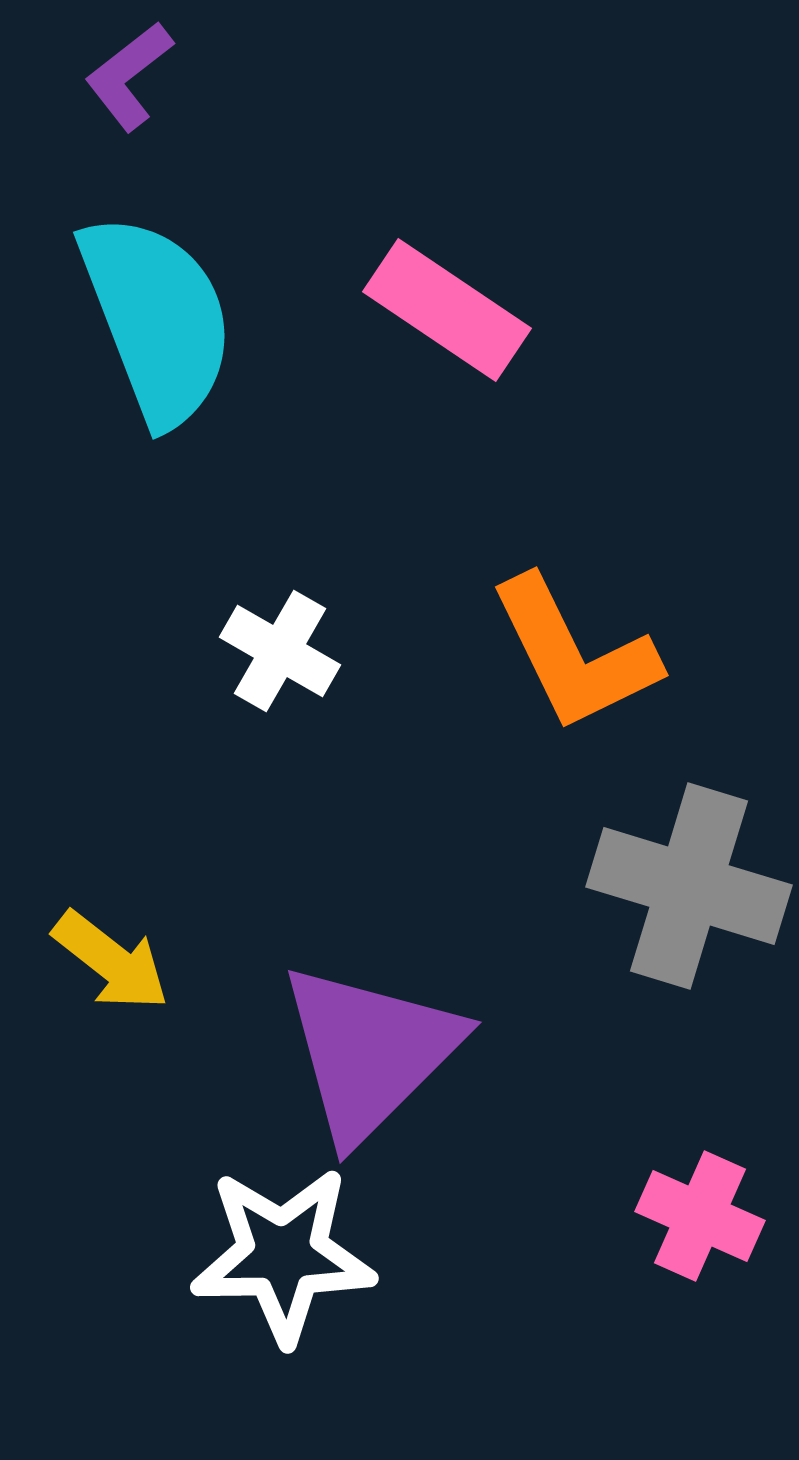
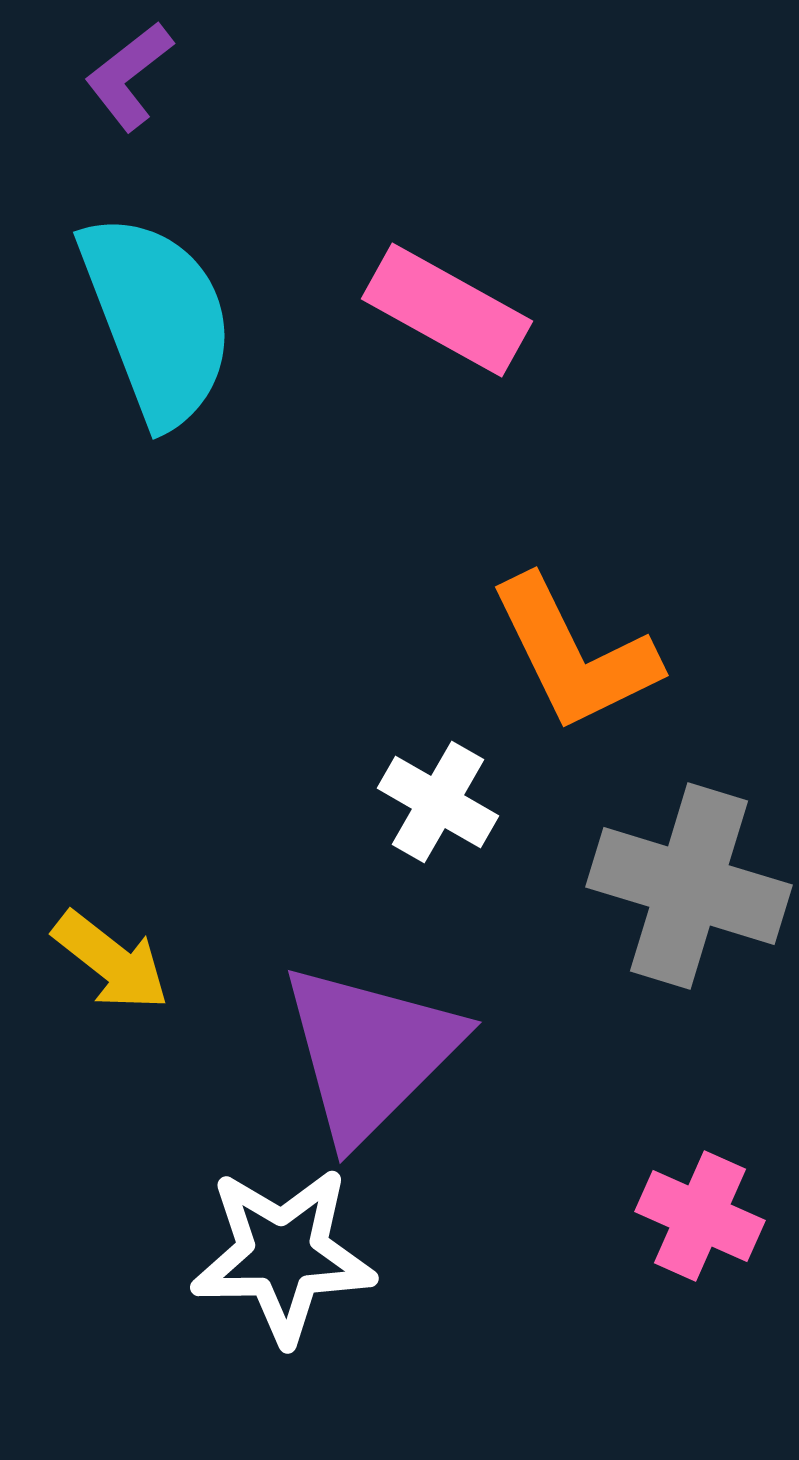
pink rectangle: rotated 5 degrees counterclockwise
white cross: moved 158 px right, 151 px down
